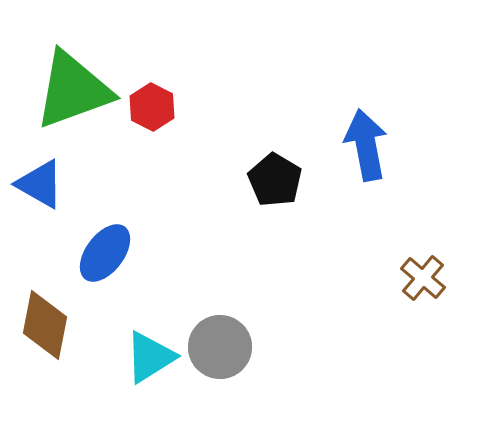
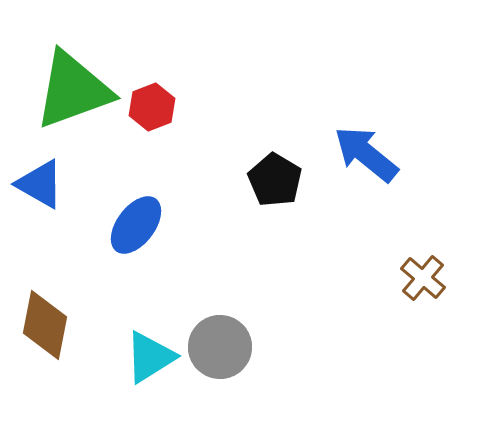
red hexagon: rotated 12 degrees clockwise
blue arrow: moved 9 px down; rotated 40 degrees counterclockwise
blue ellipse: moved 31 px right, 28 px up
